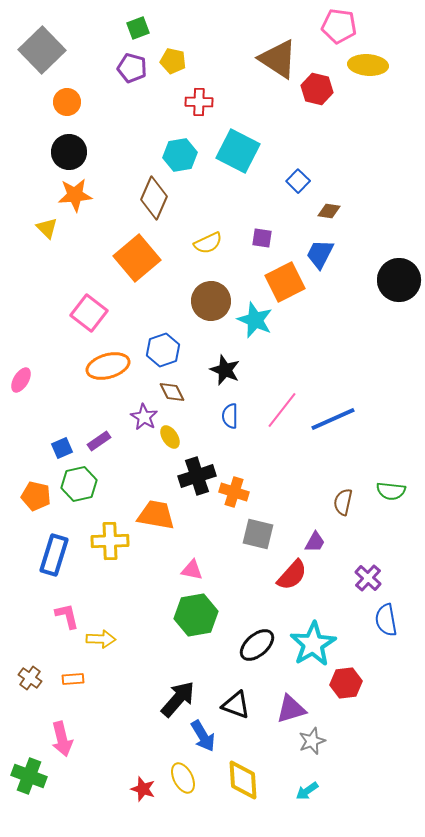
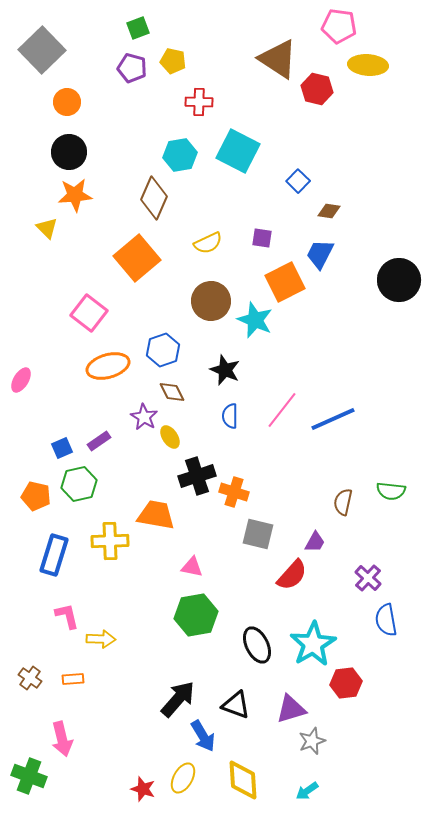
pink triangle at (192, 570): moved 3 px up
black ellipse at (257, 645): rotated 75 degrees counterclockwise
yellow ellipse at (183, 778): rotated 56 degrees clockwise
